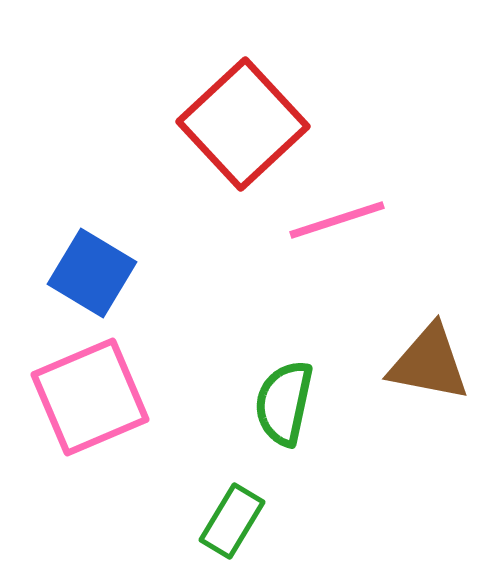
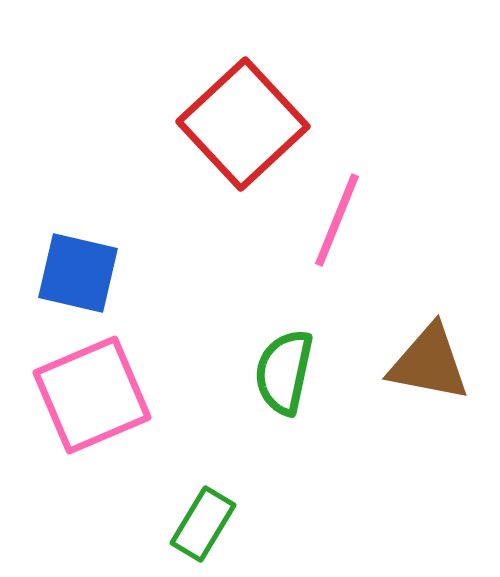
pink line: rotated 50 degrees counterclockwise
blue square: moved 14 px left; rotated 18 degrees counterclockwise
pink square: moved 2 px right, 2 px up
green semicircle: moved 31 px up
green rectangle: moved 29 px left, 3 px down
